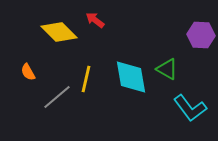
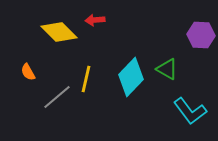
red arrow: rotated 42 degrees counterclockwise
cyan diamond: rotated 54 degrees clockwise
cyan L-shape: moved 3 px down
